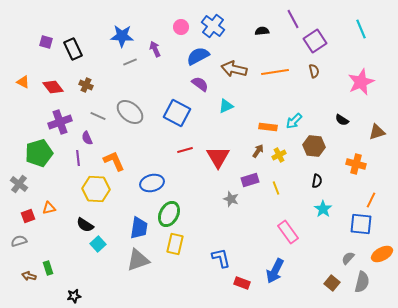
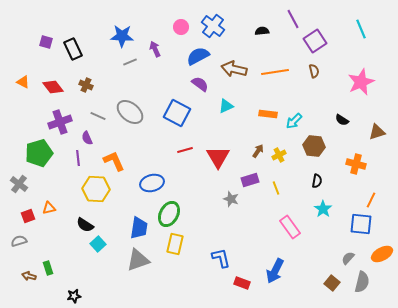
orange rectangle at (268, 127): moved 13 px up
pink rectangle at (288, 232): moved 2 px right, 5 px up
